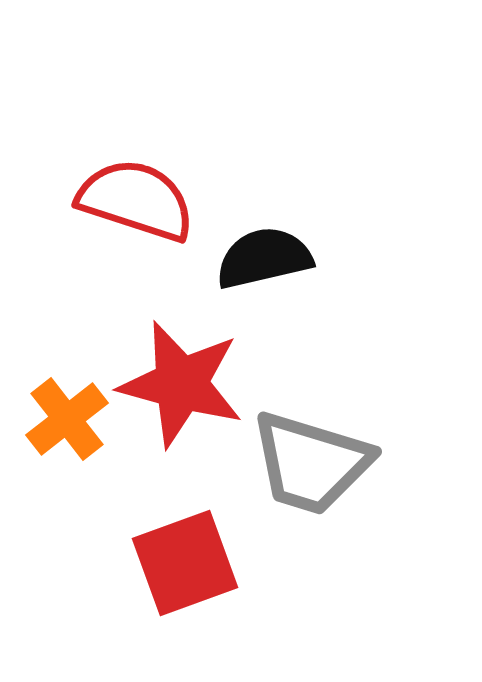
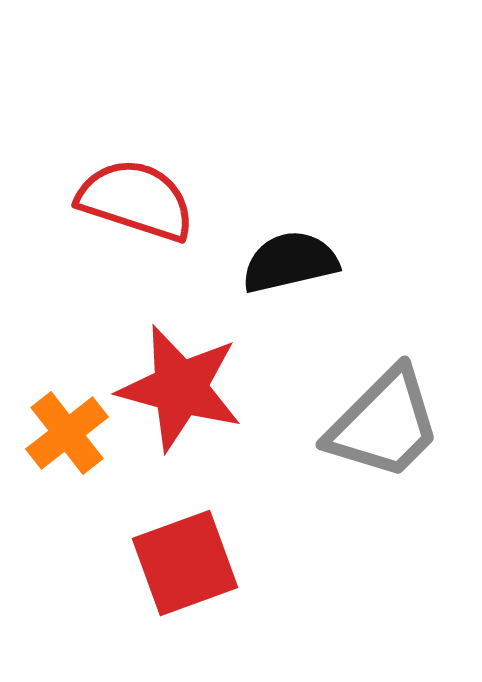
black semicircle: moved 26 px right, 4 px down
red star: moved 1 px left, 4 px down
orange cross: moved 14 px down
gray trapezoid: moved 73 px right, 39 px up; rotated 62 degrees counterclockwise
